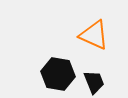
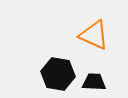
black trapezoid: rotated 65 degrees counterclockwise
